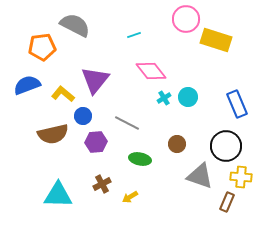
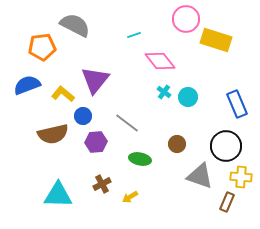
pink diamond: moved 9 px right, 10 px up
cyan cross: moved 6 px up; rotated 24 degrees counterclockwise
gray line: rotated 10 degrees clockwise
